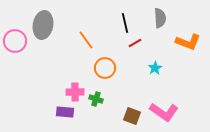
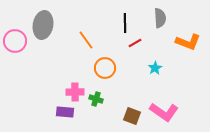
black line: rotated 12 degrees clockwise
